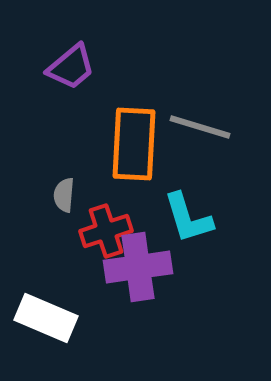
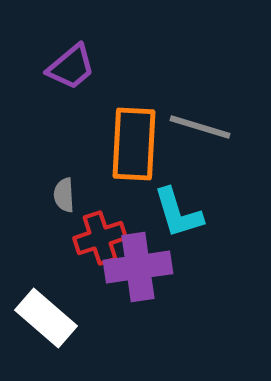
gray semicircle: rotated 8 degrees counterclockwise
cyan L-shape: moved 10 px left, 5 px up
red cross: moved 6 px left, 7 px down
white rectangle: rotated 18 degrees clockwise
